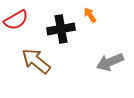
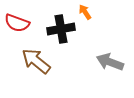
orange arrow: moved 5 px left, 3 px up
red semicircle: moved 1 px right, 3 px down; rotated 50 degrees clockwise
gray arrow: rotated 44 degrees clockwise
